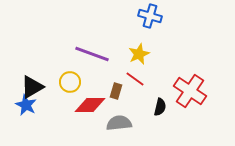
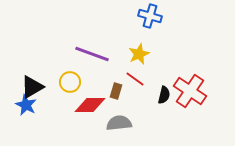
black semicircle: moved 4 px right, 12 px up
